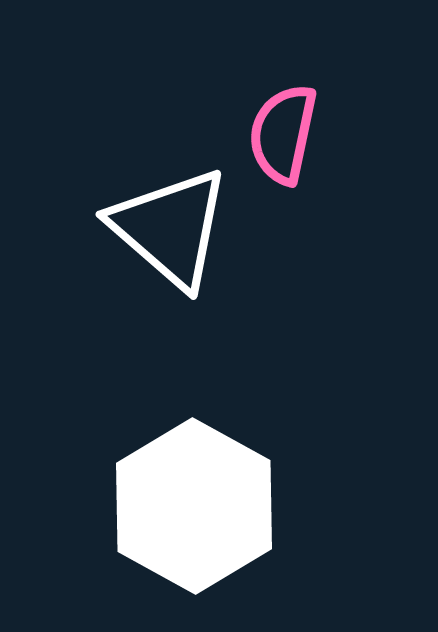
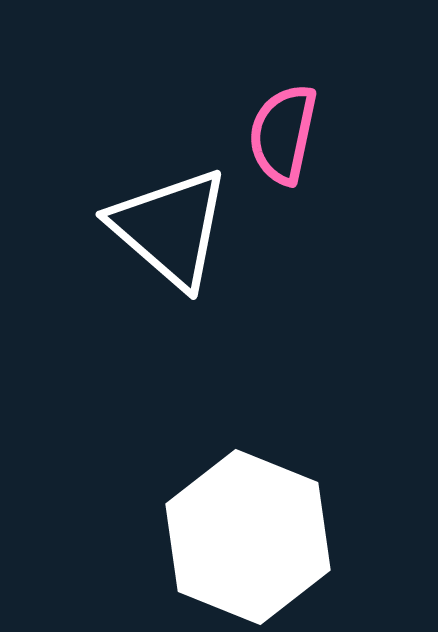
white hexagon: moved 54 px right, 31 px down; rotated 7 degrees counterclockwise
